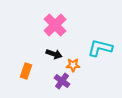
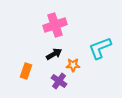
pink cross: rotated 25 degrees clockwise
cyan L-shape: rotated 35 degrees counterclockwise
black arrow: rotated 49 degrees counterclockwise
purple cross: moved 3 px left
